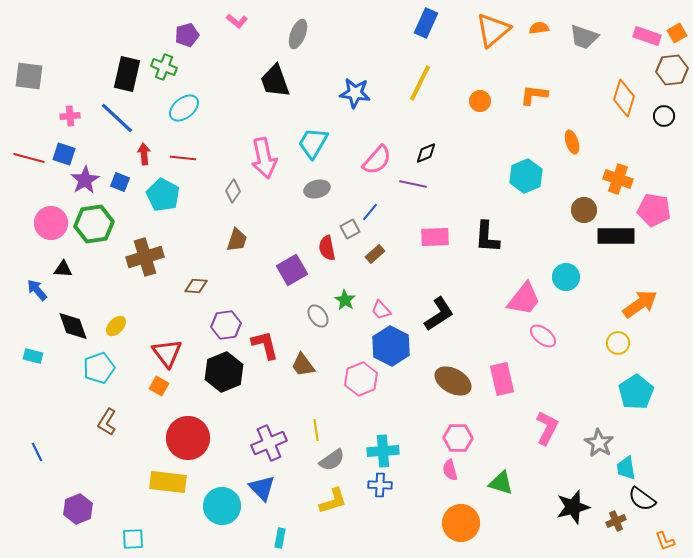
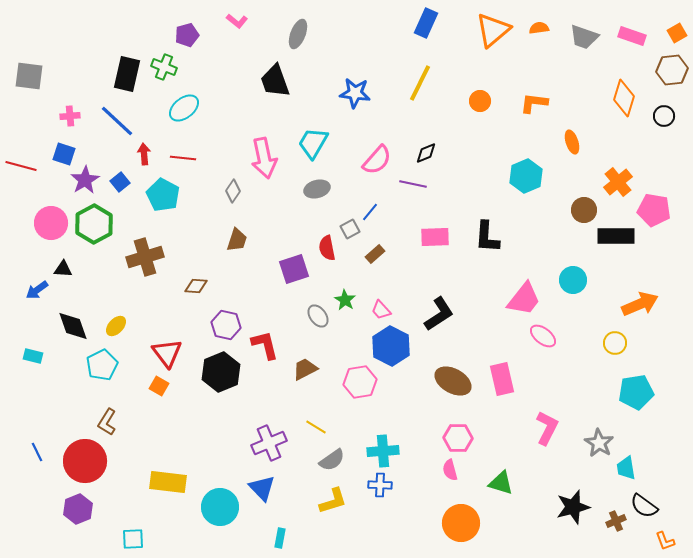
pink rectangle at (647, 36): moved 15 px left
orange L-shape at (534, 95): moved 8 px down
blue line at (117, 118): moved 3 px down
red line at (29, 158): moved 8 px left, 8 px down
orange cross at (618, 179): moved 3 px down; rotated 32 degrees clockwise
blue square at (120, 182): rotated 30 degrees clockwise
green hexagon at (94, 224): rotated 21 degrees counterclockwise
purple square at (292, 270): moved 2 px right, 1 px up; rotated 12 degrees clockwise
cyan circle at (566, 277): moved 7 px right, 3 px down
blue arrow at (37, 290): rotated 85 degrees counterclockwise
orange arrow at (640, 304): rotated 12 degrees clockwise
purple hexagon at (226, 325): rotated 20 degrees clockwise
yellow circle at (618, 343): moved 3 px left
brown trapezoid at (303, 365): moved 2 px right, 4 px down; rotated 100 degrees clockwise
cyan pentagon at (99, 368): moved 3 px right, 3 px up; rotated 8 degrees counterclockwise
black hexagon at (224, 372): moved 3 px left
pink hexagon at (361, 379): moved 1 px left, 3 px down; rotated 12 degrees clockwise
cyan pentagon at (636, 392): rotated 24 degrees clockwise
yellow line at (316, 430): moved 3 px up; rotated 50 degrees counterclockwise
red circle at (188, 438): moved 103 px left, 23 px down
black semicircle at (642, 499): moved 2 px right, 7 px down
cyan circle at (222, 506): moved 2 px left, 1 px down
